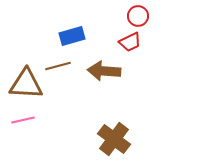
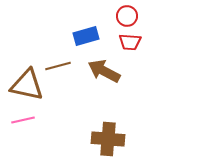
red circle: moved 11 px left
blue rectangle: moved 14 px right
red trapezoid: rotated 30 degrees clockwise
brown arrow: rotated 24 degrees clockwise
brown triangle: moved 1 px right, 1 px down; rotated 9 degrees clockwise
brown cross: moved 6 px left; rotated 32 degrees counterclockwise
